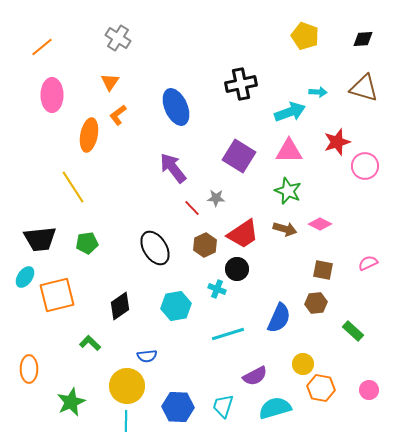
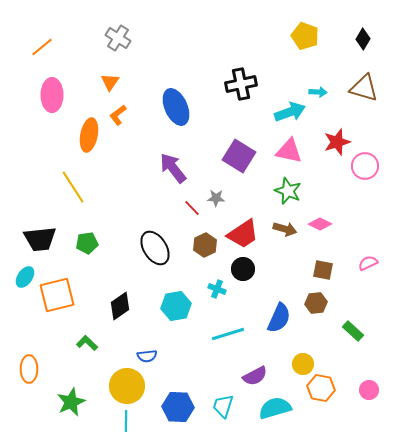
black diamond at (363, 39): rotated 55 degrees counterclockwise
pink triangle at (289, 151): rotated 12 degrees clockwise
black circle at (237, 269): moved 6 px right
green L-shape at (90, 343): moved 3 px left
